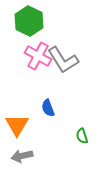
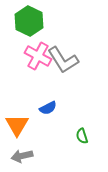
blue semicircle: rotated 96 degrees counterclockwise
